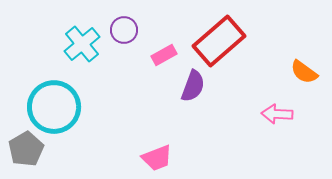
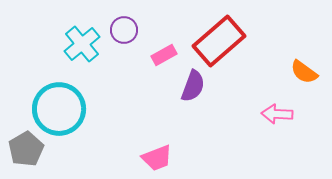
cyan circle: moved 5 px right, 2 px down
